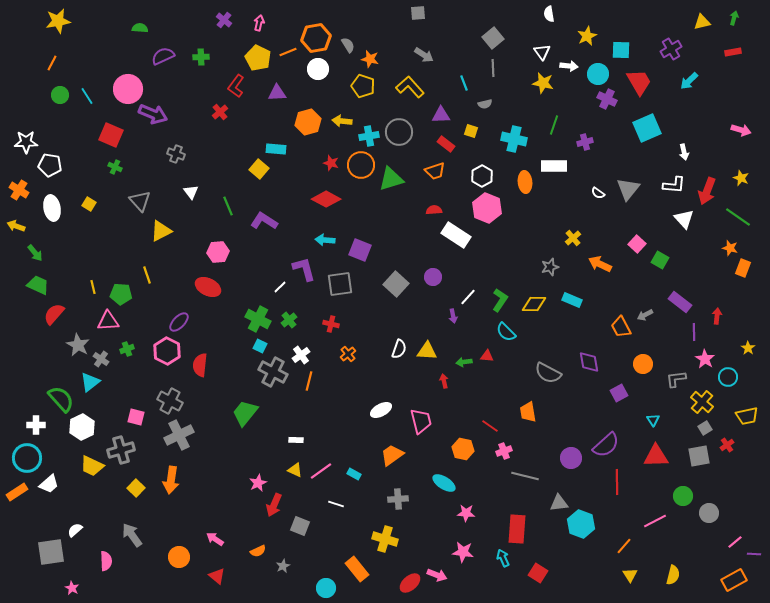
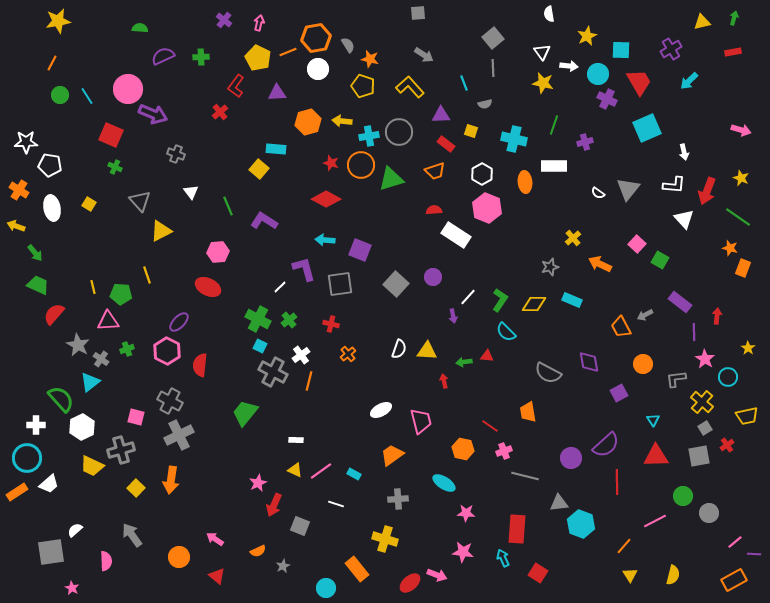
white hexagon at (482, 176): moved 2 px up
